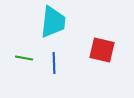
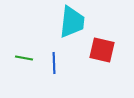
cyan trapezoid: moved 19 px right
